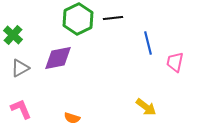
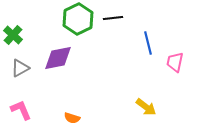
pink L-shape: moved 1 px down
